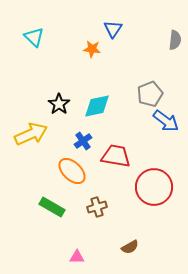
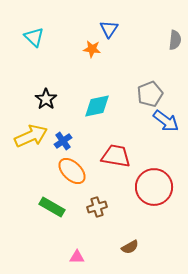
blue triangle: moved 4 px left
black star: moved 13 px left, 5 px up
yellow arrow: moved 2 px down
blue cross: moved 20 px left
